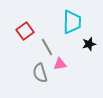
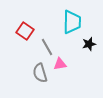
red square: rotated 18 degrees counterclockwise
